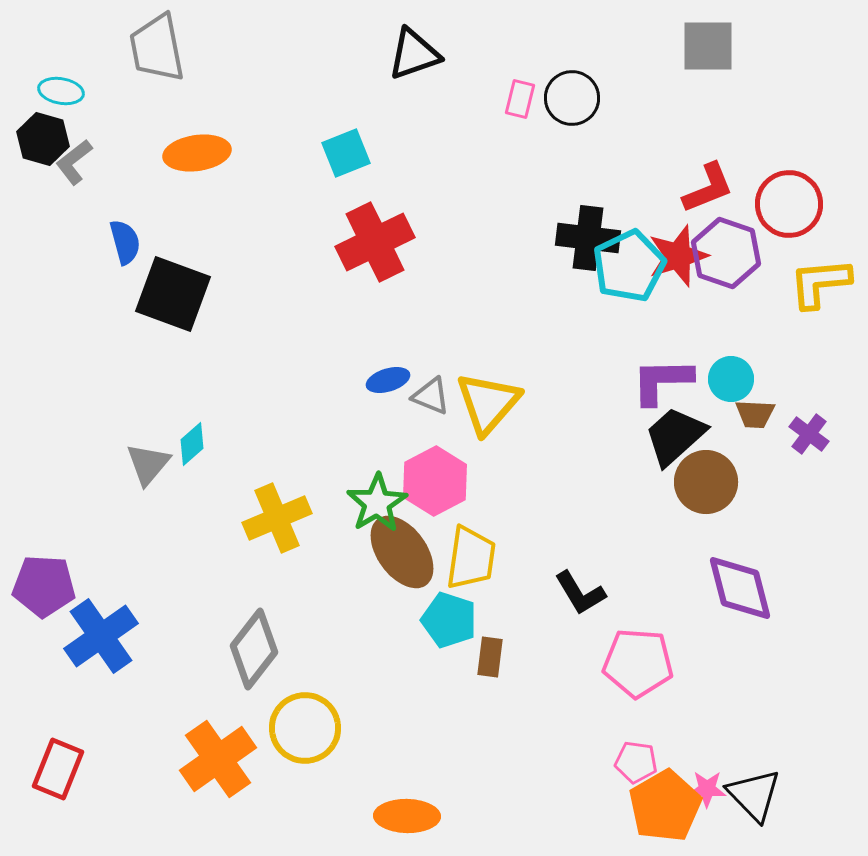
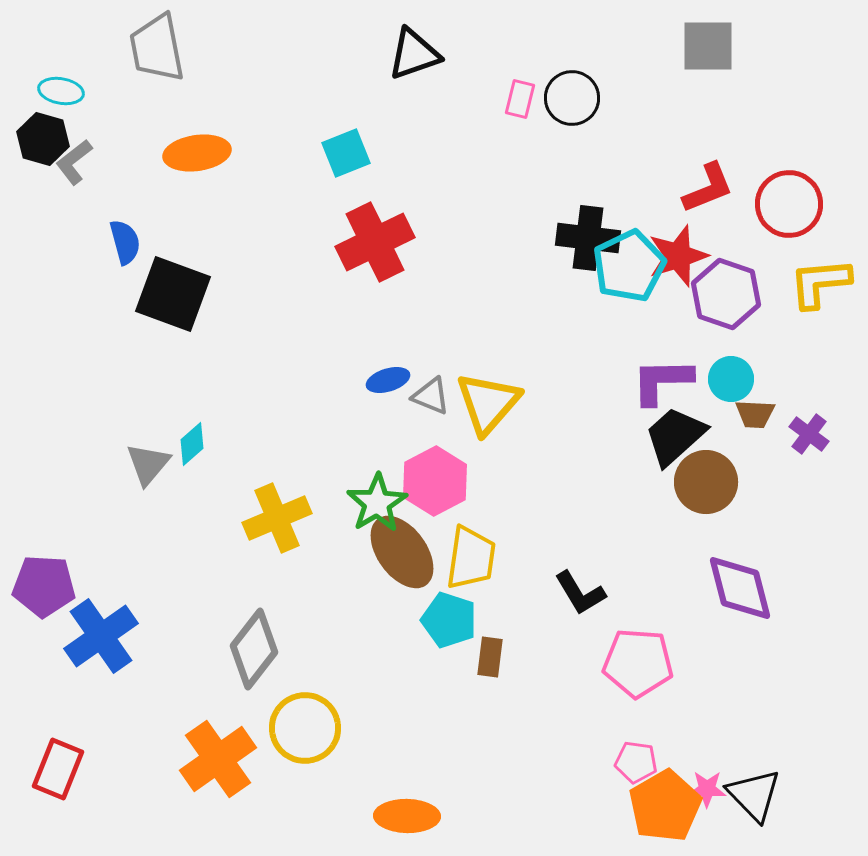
purple hexagon at (726, 253): moved 41 px down
